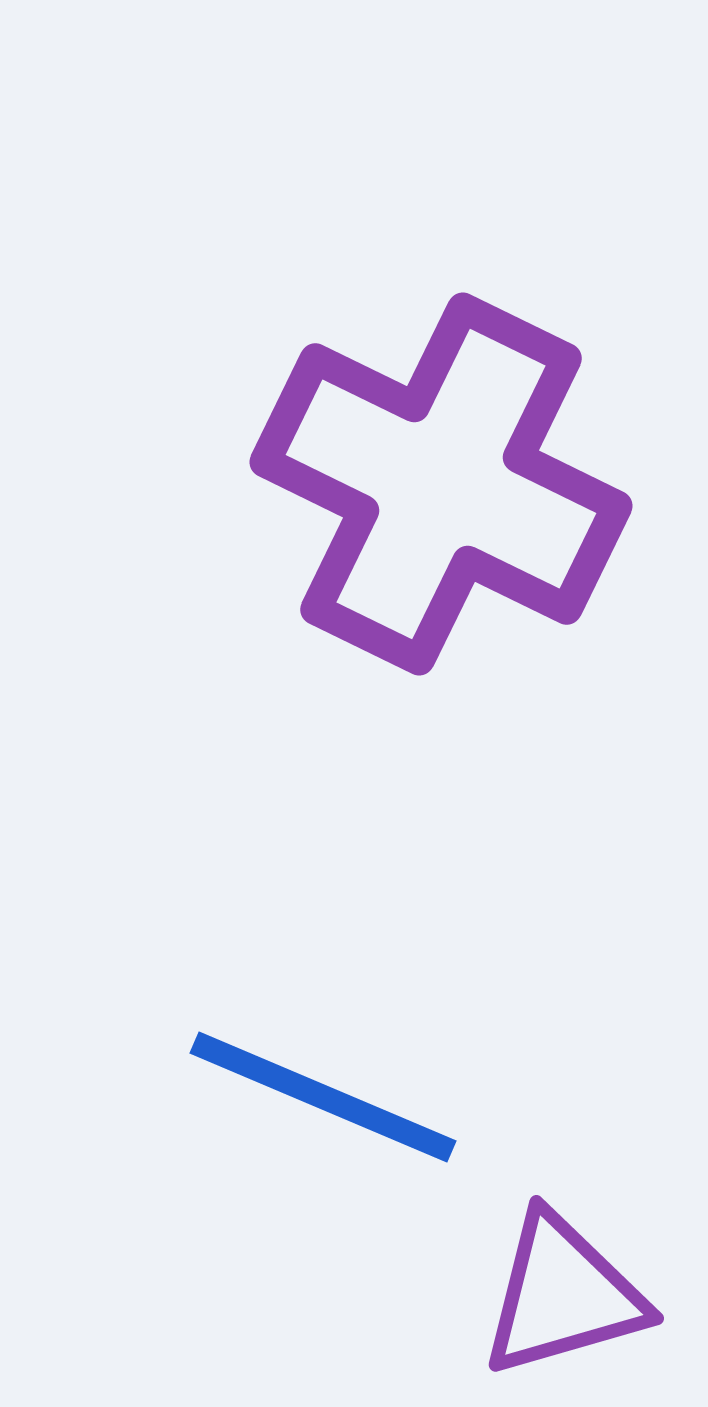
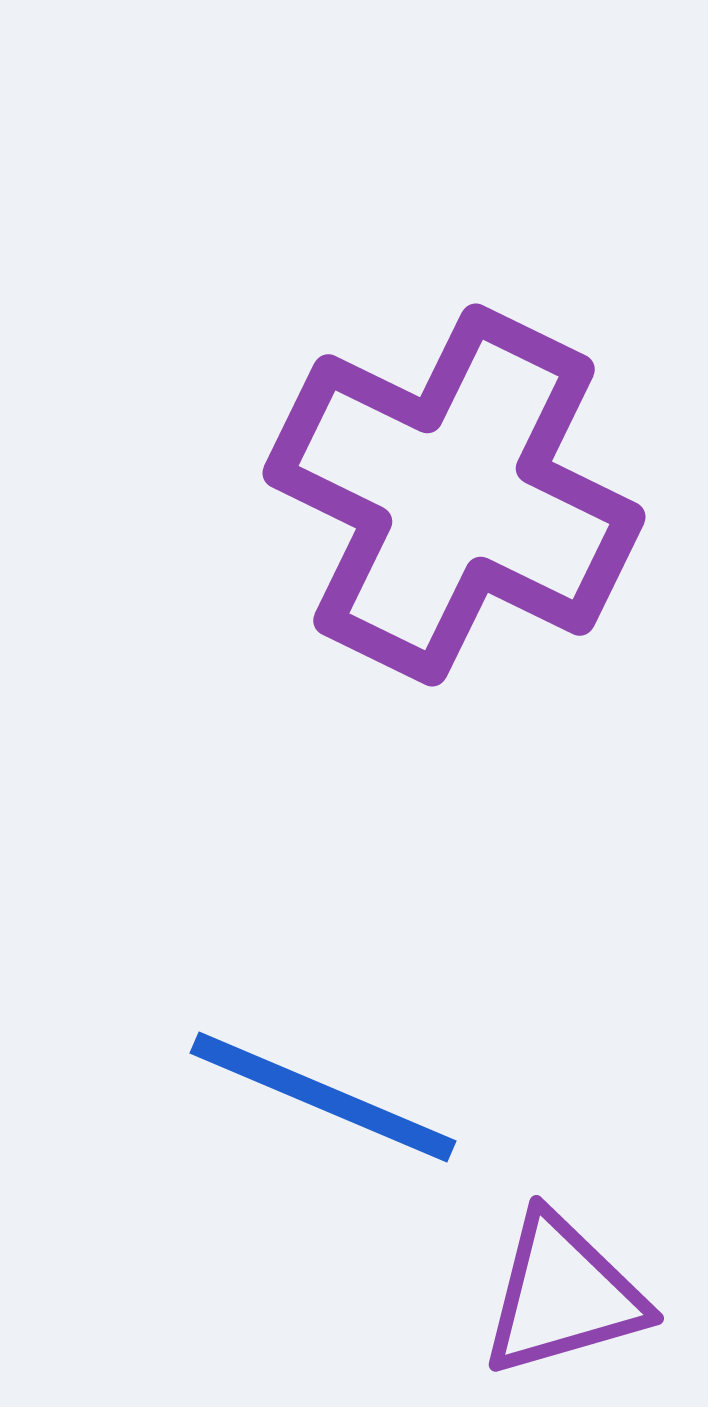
purple cross: moved 13 px right, 11 px down
